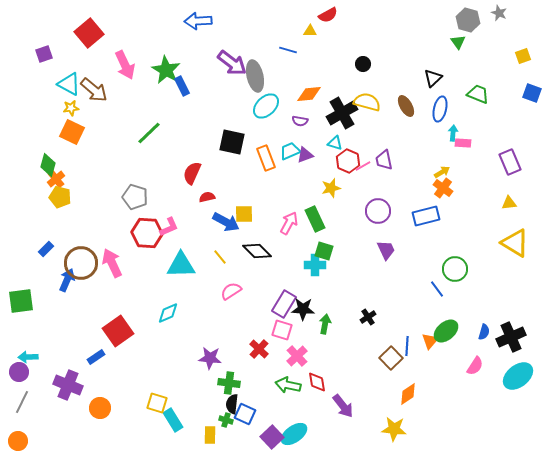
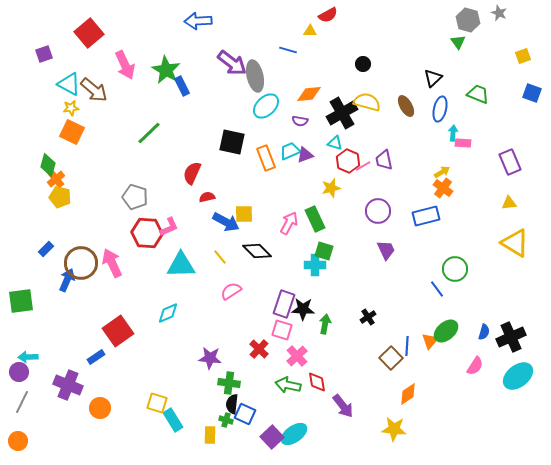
purple rectangle at (284, 304): rotated 12 degrees counterclockwise
